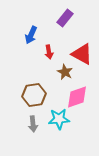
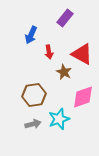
brown star: moved 1 px left
pink diamond: moved 6 px right
cyan star: rotated 15 degrees counterclockwise
gray arrow: rotated 98 degrees counterclockwise
